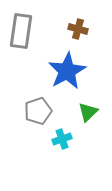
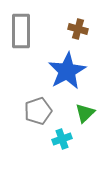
gray rectangle: rotated 8 degrees counterclockwise
green triangle: moved 3 px left, 1 px down
